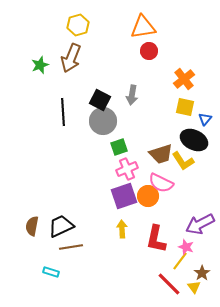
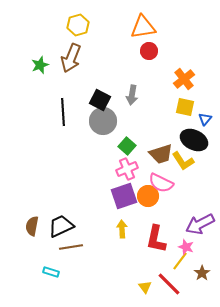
green square: moved 8 px right, 1 px up; rotated 30 degrees counterclockwise
yellow triangle: moved 49 px left
